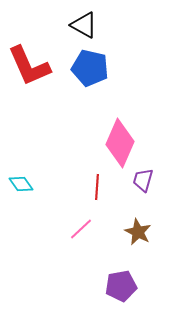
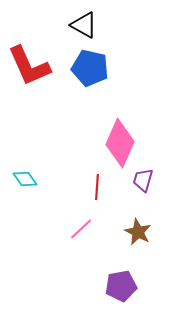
cyan diamond: moved 4 px right, 5 px up
